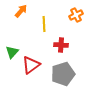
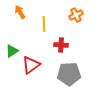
orange arrow: moved 1 px left, 1 px down; rotated 72 degrees counterclockwise
green triangle: moved 1 px up; rotated 16 degrees clockwise
gray pentagon: moved 6 px right; rotated 15 degrees clockwise
